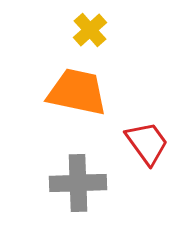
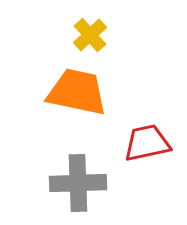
yellow cross: moved 5 px down
red trapezoid: rotated 66 degrees counterclockwise
